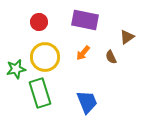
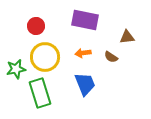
red circle: moved 3 px left, 4 px down
brown triangle: rotated 28 degrees clockwise
orange arrow: rotated 42 degrees clockwise
brown semicircle: rotated 32 degrees counterclockwise
blue trapezoid: moved 2 px left, 18 px up
